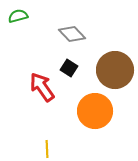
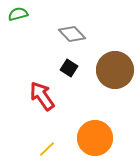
green semicircle: moved 2 px up
red arrow: moved 9 px down
orange circle: moved 27 px down
yellow line: rotated 48 degrees clockwise
